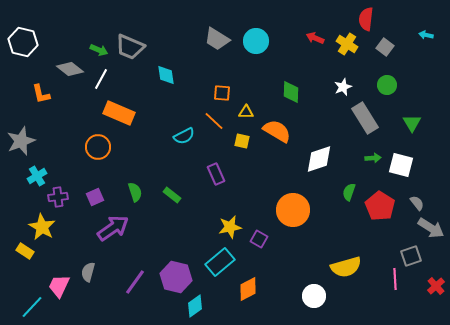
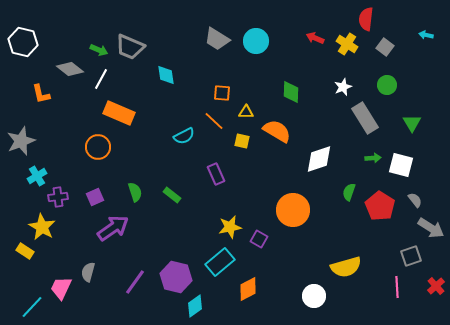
gray semicircle at (417, 203): moved 2 px left, 3 px up
pink line at (395, 279): moved 2 px right, 8 px down
pink trapezoid at (59, 286): moved 2 px right, 2 px down
